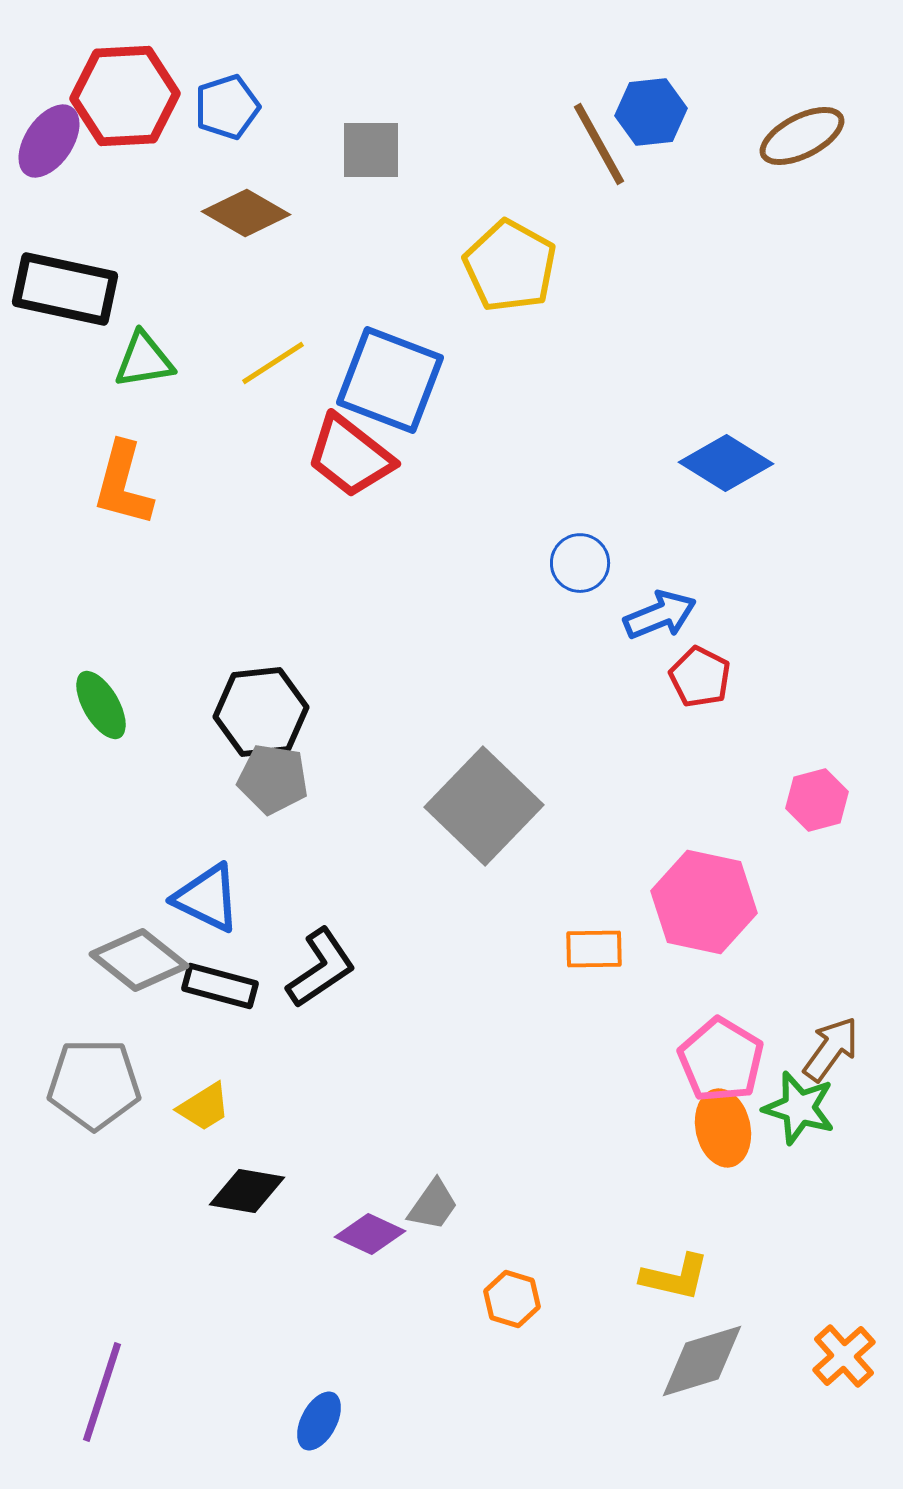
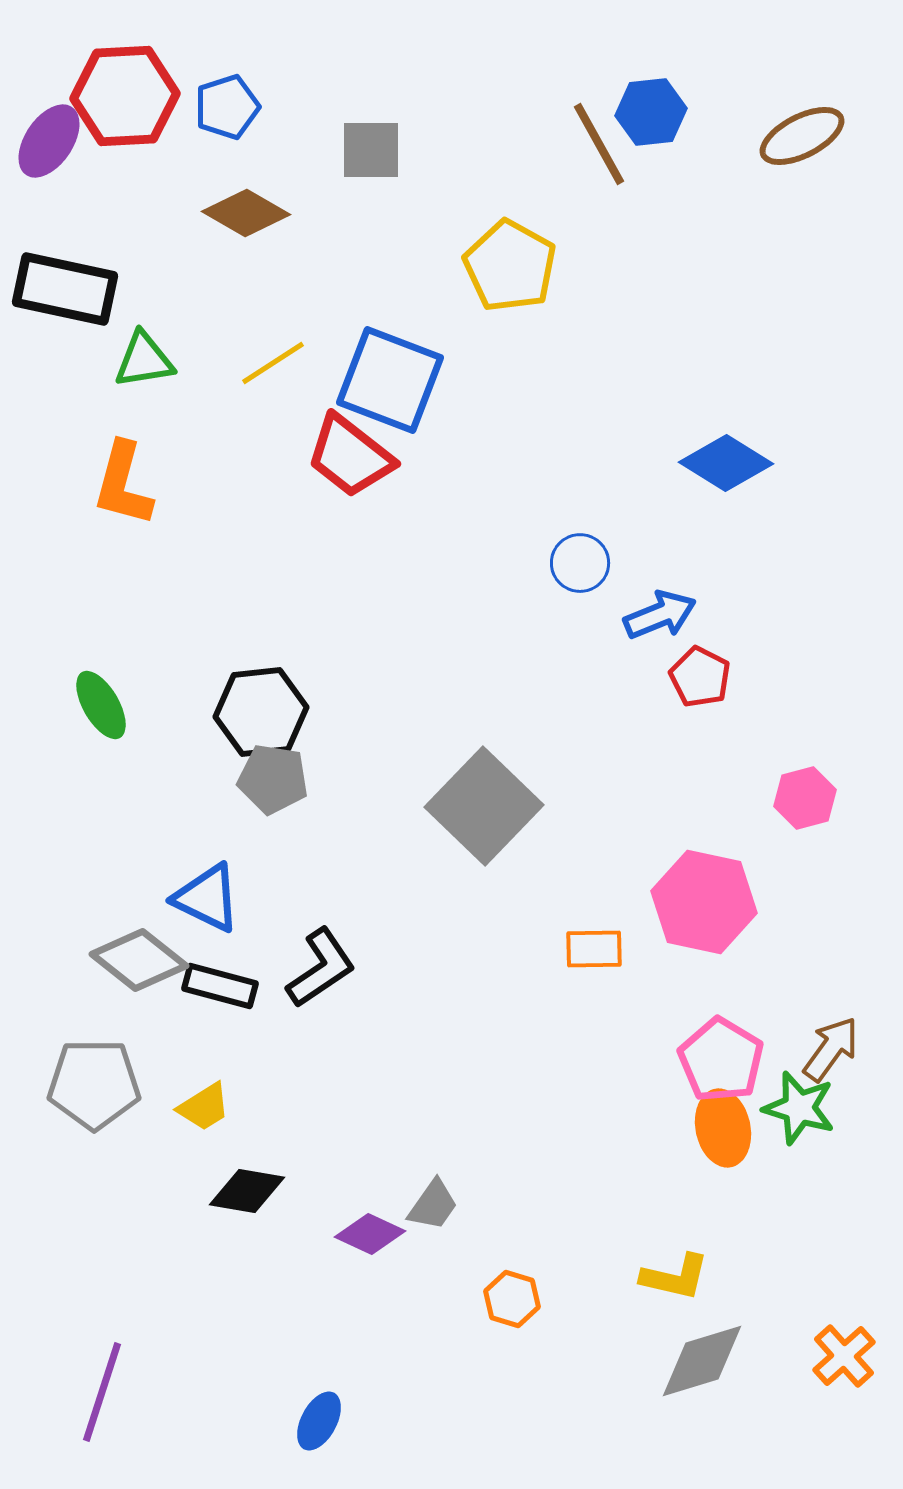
pink hexagon at (817, 800): moved 12 px left, 2 px up
